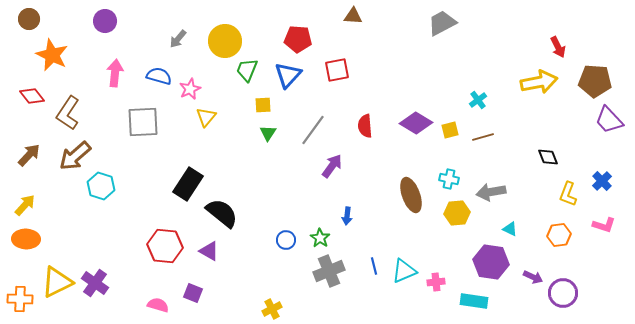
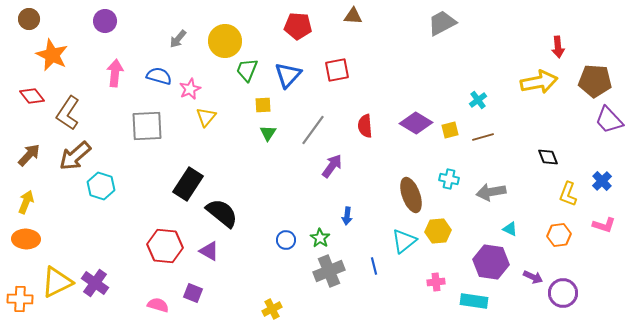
red pentagon at (298, 39): moved 13 px up
red arrow at (558, 47): rotated 20 degrees clockwise
gray square at (143, 122): moved 4 px right, 4 px down
yellow arrow at (25, 205): moved 1 px right, 3 px up; rotated 20 degrees counterclockwise
yellow hexagon at (457, 213): moved 19 px left, 18 px down
cyan triangle at (404, 271): moved 30 px up; rotated 16 degrees counterclockwise
